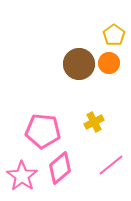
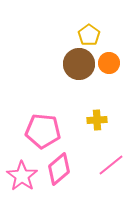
yellow pentagon: moved 25 px left
yellow cross: moved 3 px right, 2 px up; rotated 24 degrees clockwise
pink diamond: moved 1 px left, 1 px down
